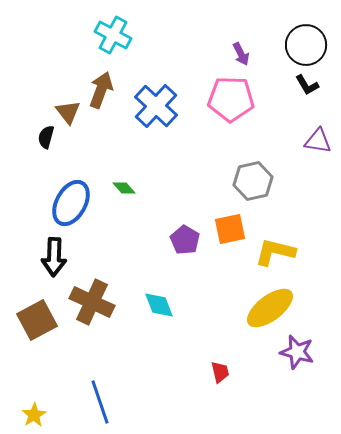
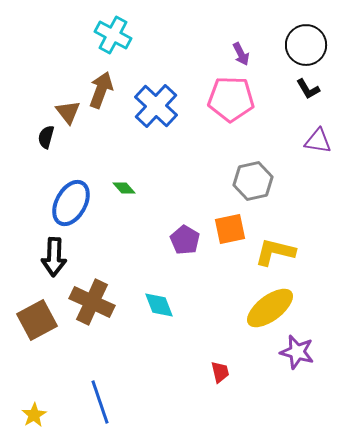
black L-shape: moved 1 px right, 4 px down
